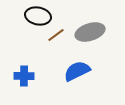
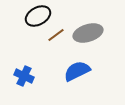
black ellipse: rotated 40 degrees counterclockwise
gray ellipse: moved 2 px left, 1 px down
blue cross: rotated 24 degrees clockwise
